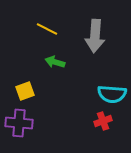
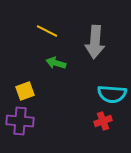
yellow line: moved 2 px down
gray arrow: moved 6 px down
green arrow: moved 1 px right, 1 px down
purple cross: moved 1 px right, 2 px up
